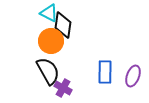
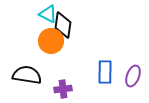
cyan triangle: moved 1 px left, 1 px down
black semicircle: moved 21 px left, 4 px down; rotated 52 degrees counterclockwise
purple cross: moved 1 px down; rotated 36 degrees counterclockwise
